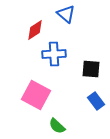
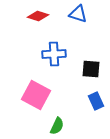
blue triangle: moved 12 px right; rotated 24 degrees counterclockwise
red diamond: moved 3 px right, 14 px up; rotated 50 degrees clockwise
blue rectangle: rotated 12 degrees clockwise
green semicircle: rotated 108 degrees counterclockwise
